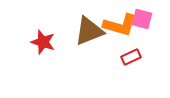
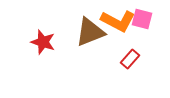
orange L-shape: moved 2 px left, 4 px up; rotated 12 degrees clockwise
brown triangle: moved 1 px right, 1 px down
red rectangle: moved 1 px left, 2 px down; rotated 24 degrees counterclockwise
